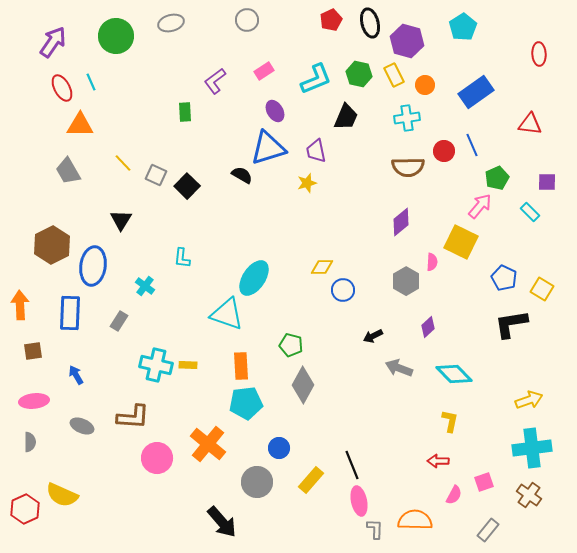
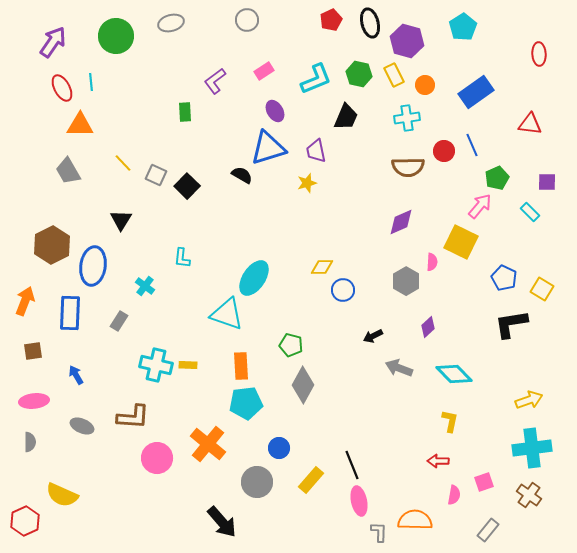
cyan line at (91, 82): rotated 18 degrees clockwise
purple diamond at (401, 222): rotated 16 degrees clockwise
orange arrow at (20, 305): moved 5 px right, 4 px up; rotated 24 degrees clockwise
pink semicircle at (454, 495): rotated 18 degrees counterclockwise
red hexagon at (25, 509): moved 12 px down
gray L-shape at (375, 529): moved 4 px right, 3 px down
